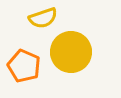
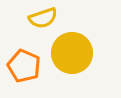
yellow circle: moved 1 px right, 1 px down
